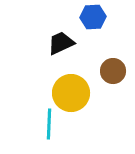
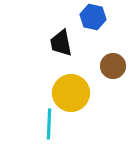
blue hexagon: rotated 15 degrees clockwise
black trapezoid: rotated 76 degrees counterclockwise
brown circle: moved 5 px up
